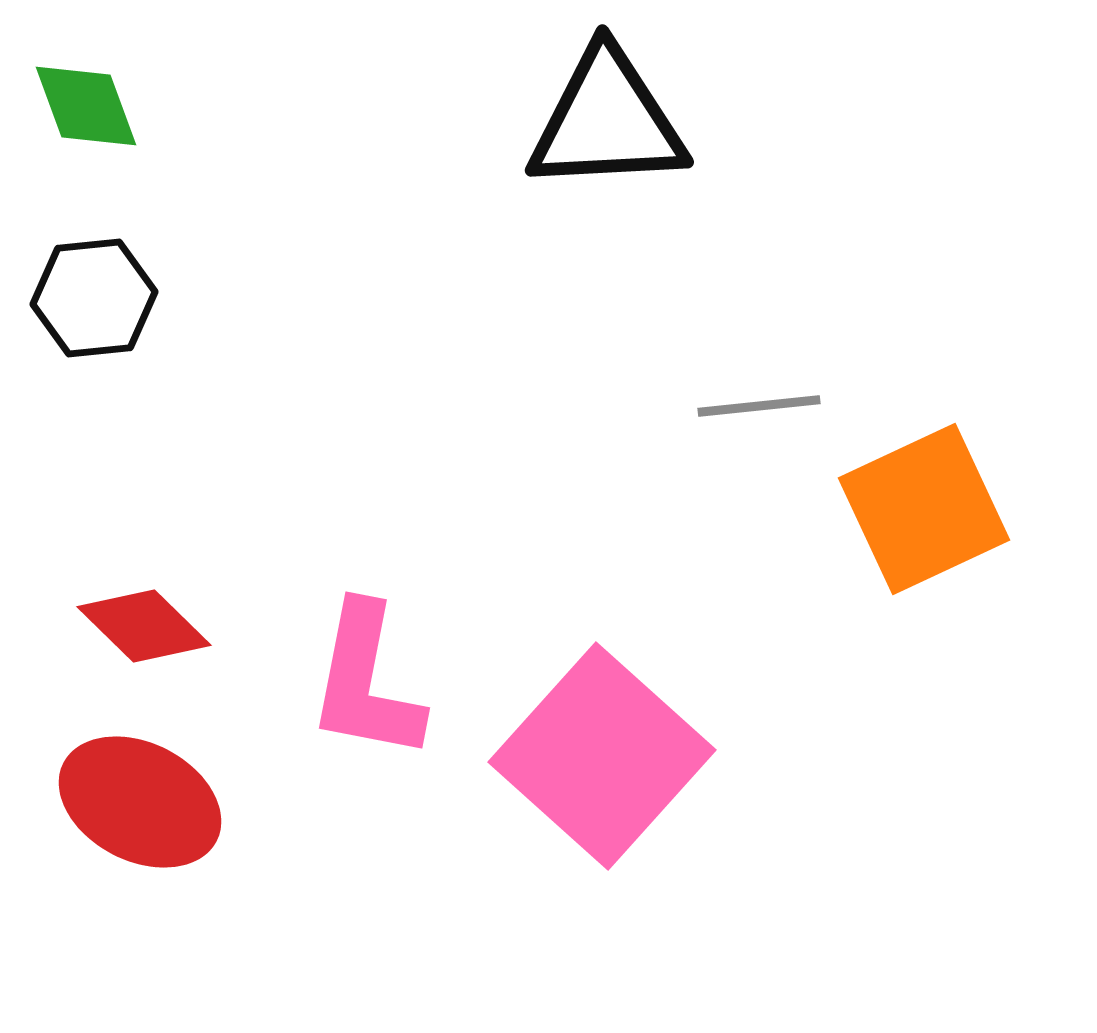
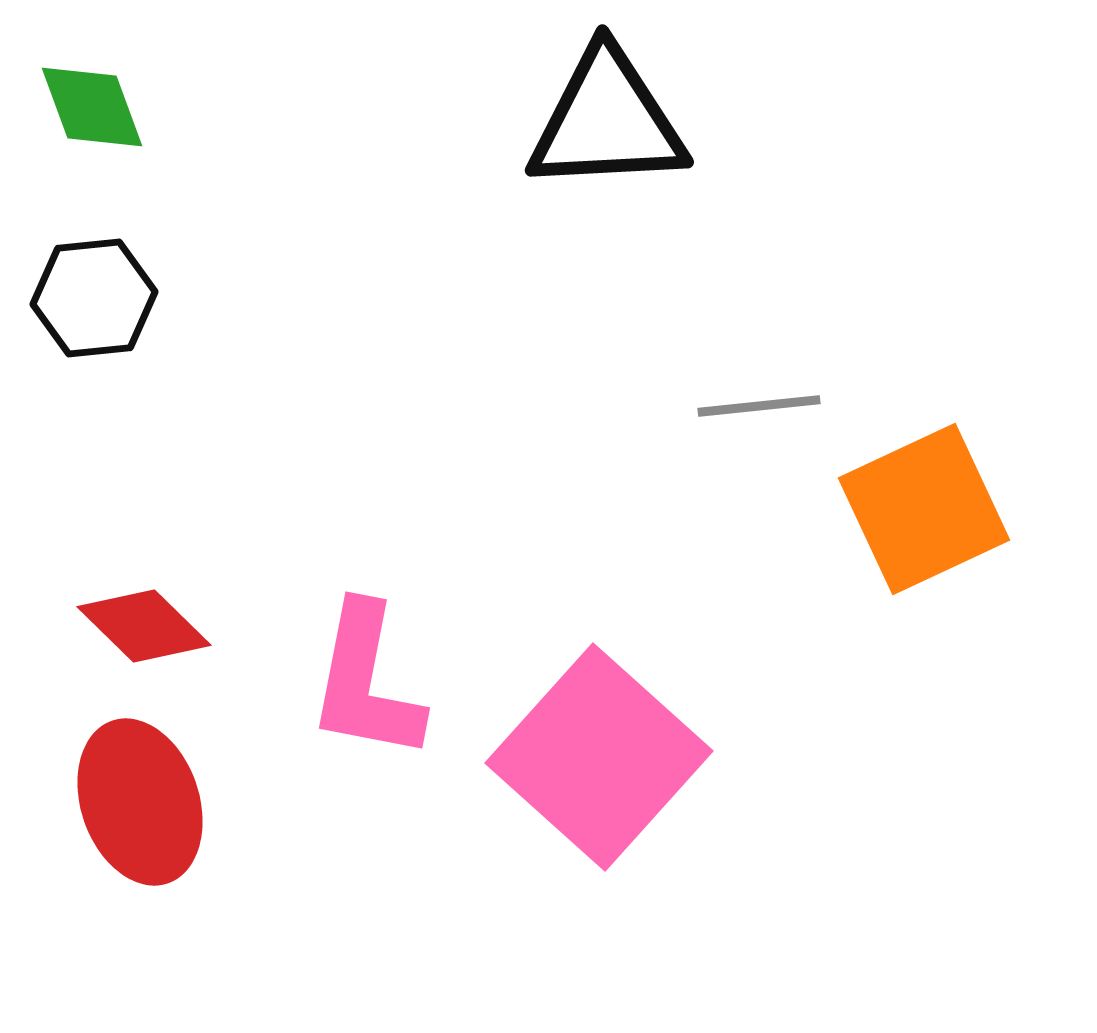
green diamond: moved 6 px right, 1 px down
pink square: moved 3 px left, 1 px down
red ellipse: rotated 44 degrees clockwise
